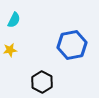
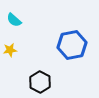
cyan semicircle: rotated 105 degrees clockwise
black hexagon: moved 2 px left
